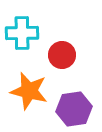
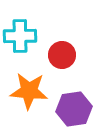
cyan cross: moved 2 px left, 3 px down
orange star: rotated 9 degrees counterclockwise
